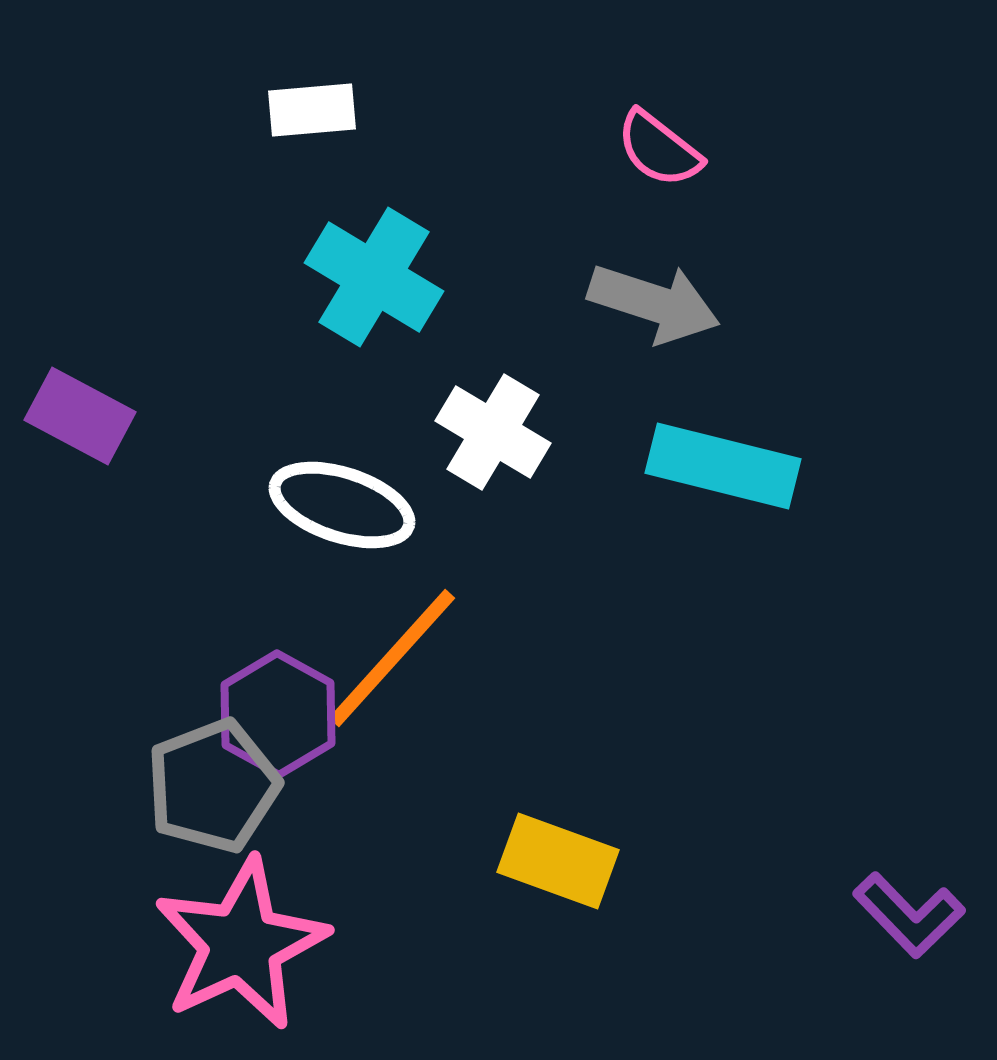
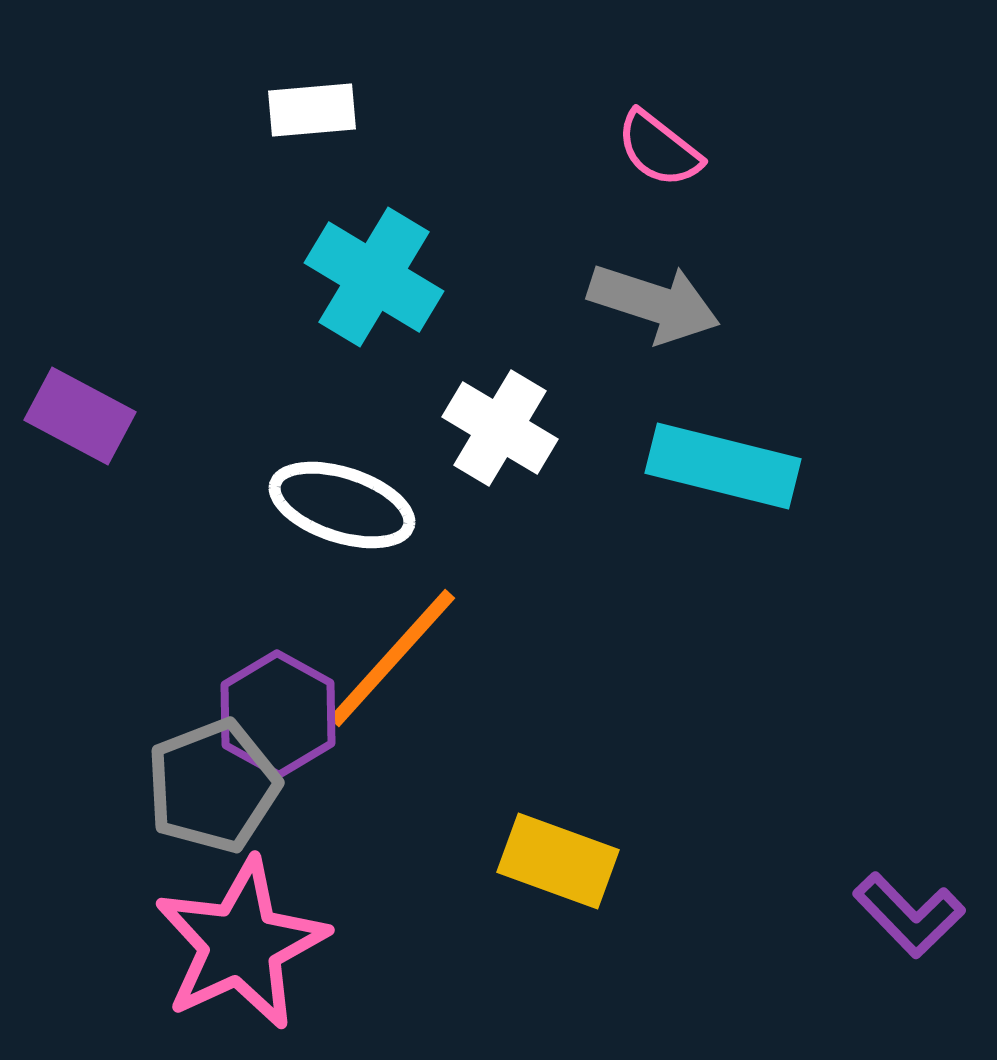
white cross: moved 7 px right, 4 px up
